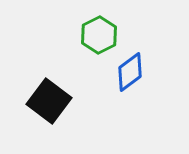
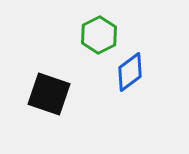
black square: moved 7 px up; rotated 18 degrees counterclockwise
